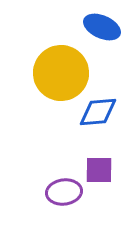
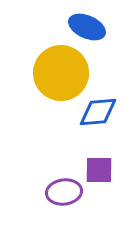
blue ellipse: moved 15 px left
